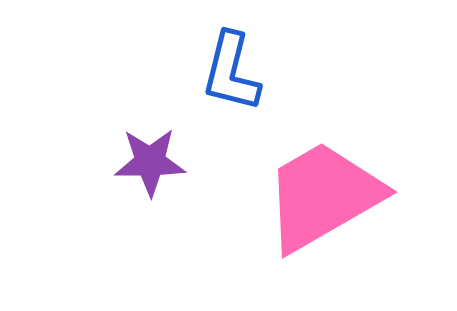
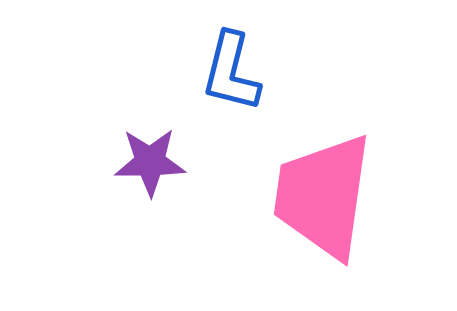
pink trapezoid: rotated 52 degrees counterclockwise
